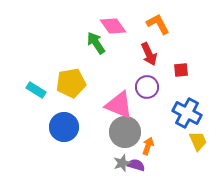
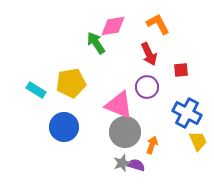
pink diamond: rotated 64 degrees counterclockwise
orange arrow: moved 4 px right, 1 px up
